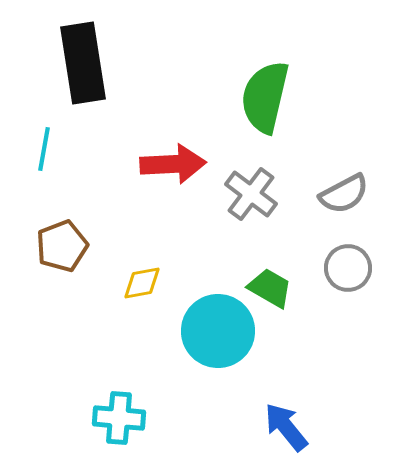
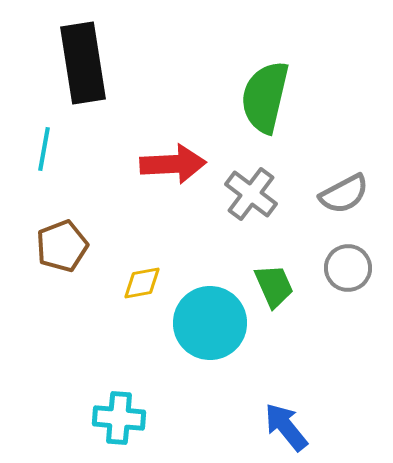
green trapezoid: moved 4 px right, 2 px up; rotated 36 degrees clockwise
cyan circle: moved 8 px left, 8 px up
